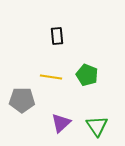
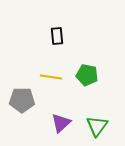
green pentagon: rotated 10 degrees counterclockwise
green triangle: rotated 10 degrees clockwise
